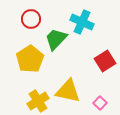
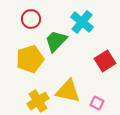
cyan cross: rotated 15 degrees clockwise
green trapezoid: moved 2 px down
yellow pentagon: rotated 16 degrees clockwise
pink square: moved 3 px left; rotated 16 degrees counterclockwise
